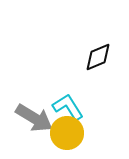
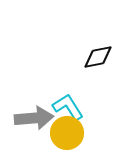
black diamond: rotated 12 degrees clockwise
gray arrow: rotated 36 degrees counterclockwise
